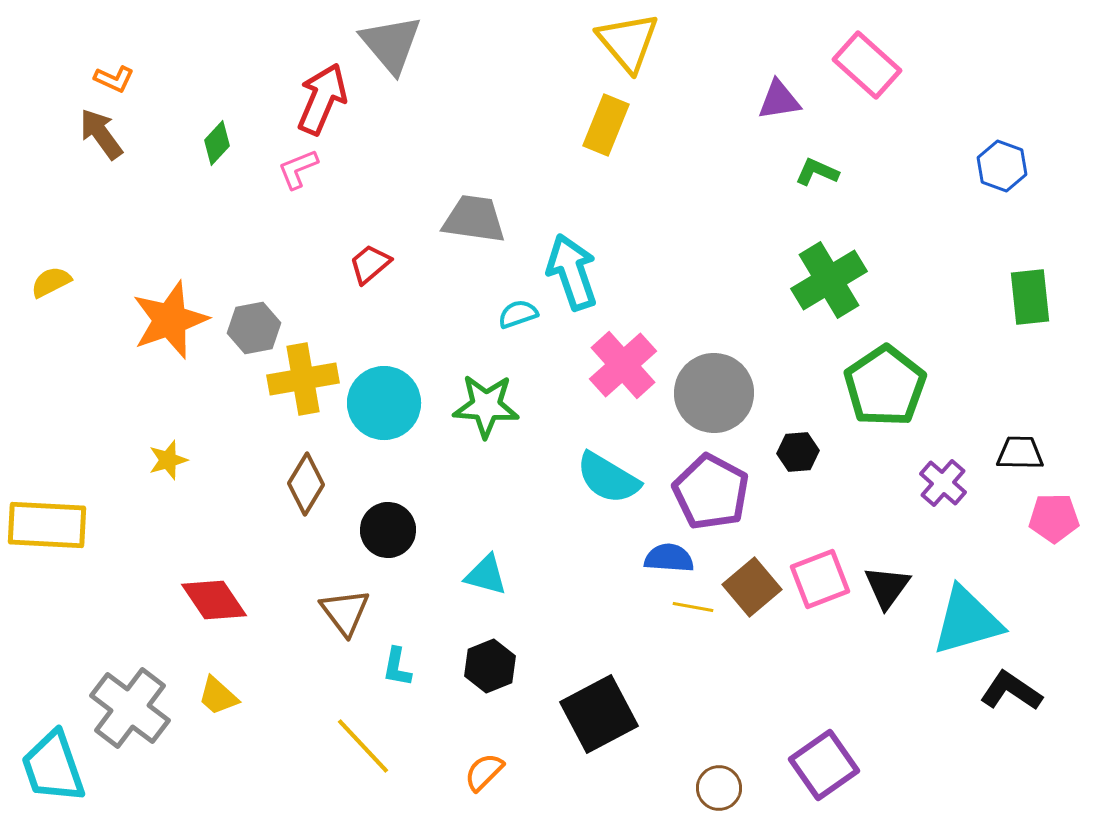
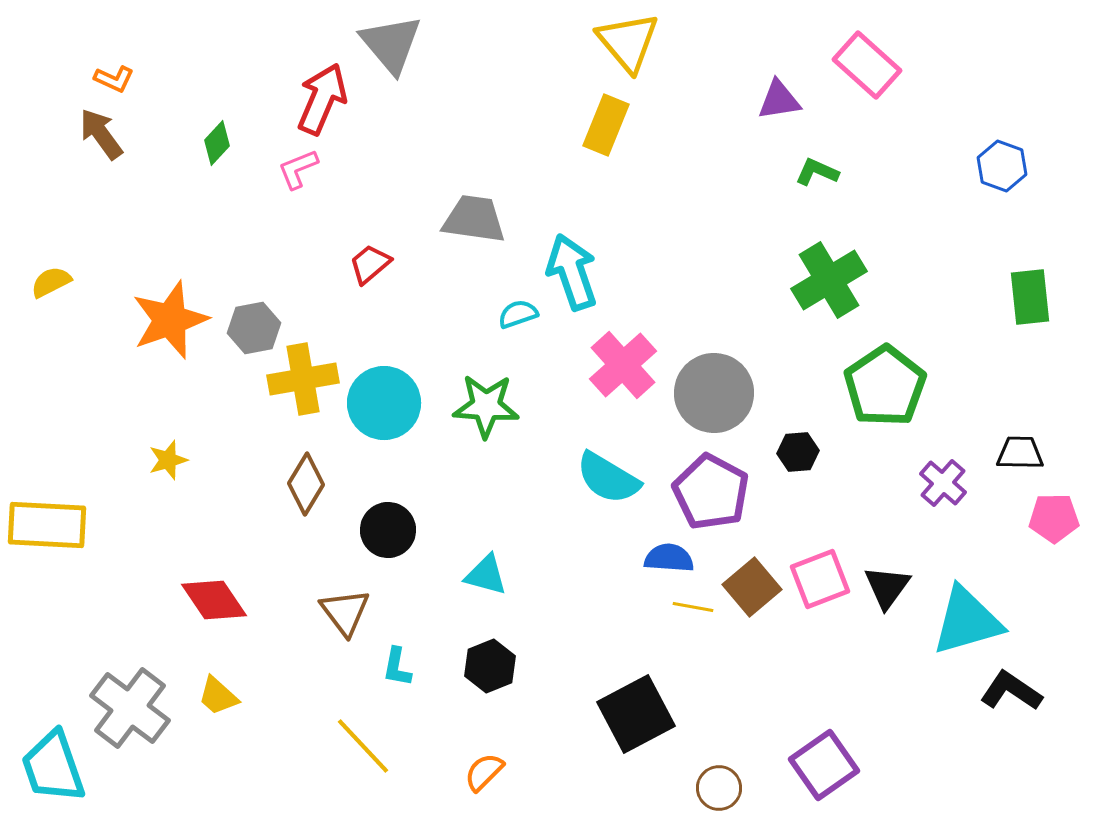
black square at (599, 714): moved 37 px right
